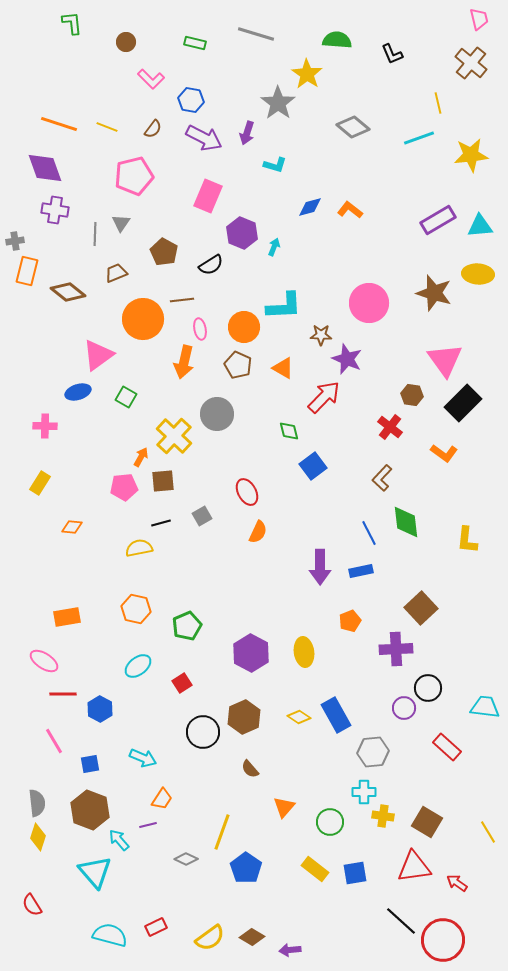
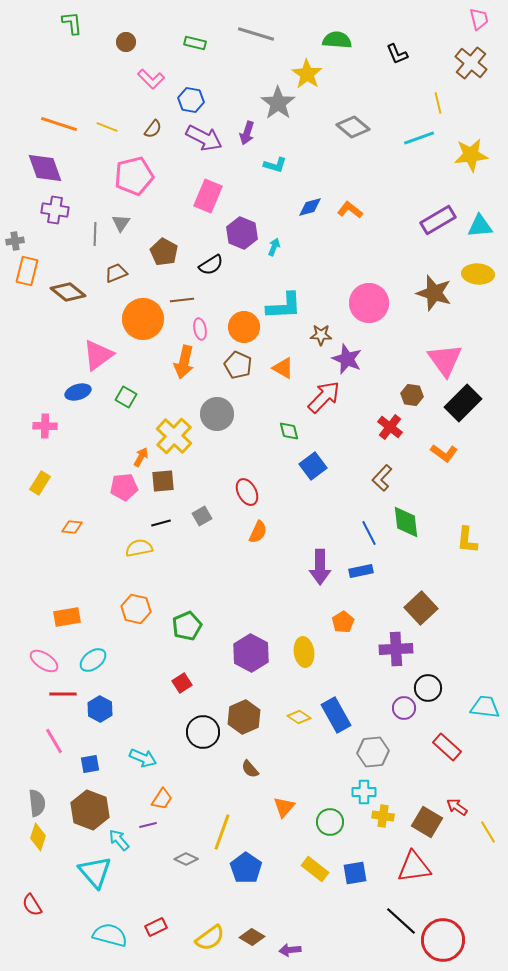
black L-shape at (392, 54): moved 5 px right
orange pentagon at (350, 621): moved 7 px left, 1 px down; rotated 10 degrees counterclockwise
cyan ellipse at (138, 666): moved 45 px left, 6 px up
red arrow at (457, 883): moved 76 px up
